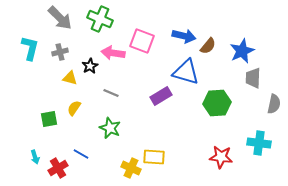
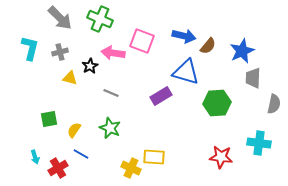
yellow semicircle: moved 22 px down
